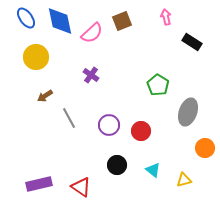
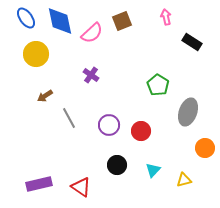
yellow circle: moved 3 px up
cyan triangle: rotated 35 degrees clockwise
